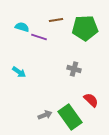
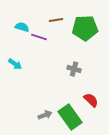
cyan arrow: moved 4 px left, 8 px up
